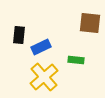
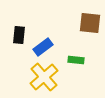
blue rectangle: moved 2 px right; rotated 12 degrees counterclockwise
